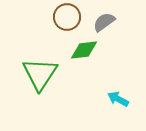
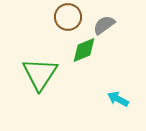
brown circle: moved 1 px right
gray semicircle: moved 3 px down
green diamond: rotated 16 degrees counterclockwise
